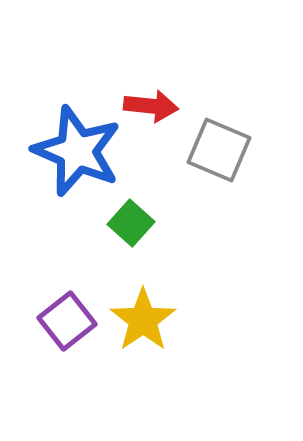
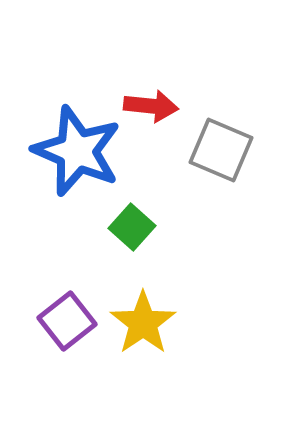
gray square: moved 2 px right
green square: moved 1 px right, 4 px down
yellow star: moved 3 px down
